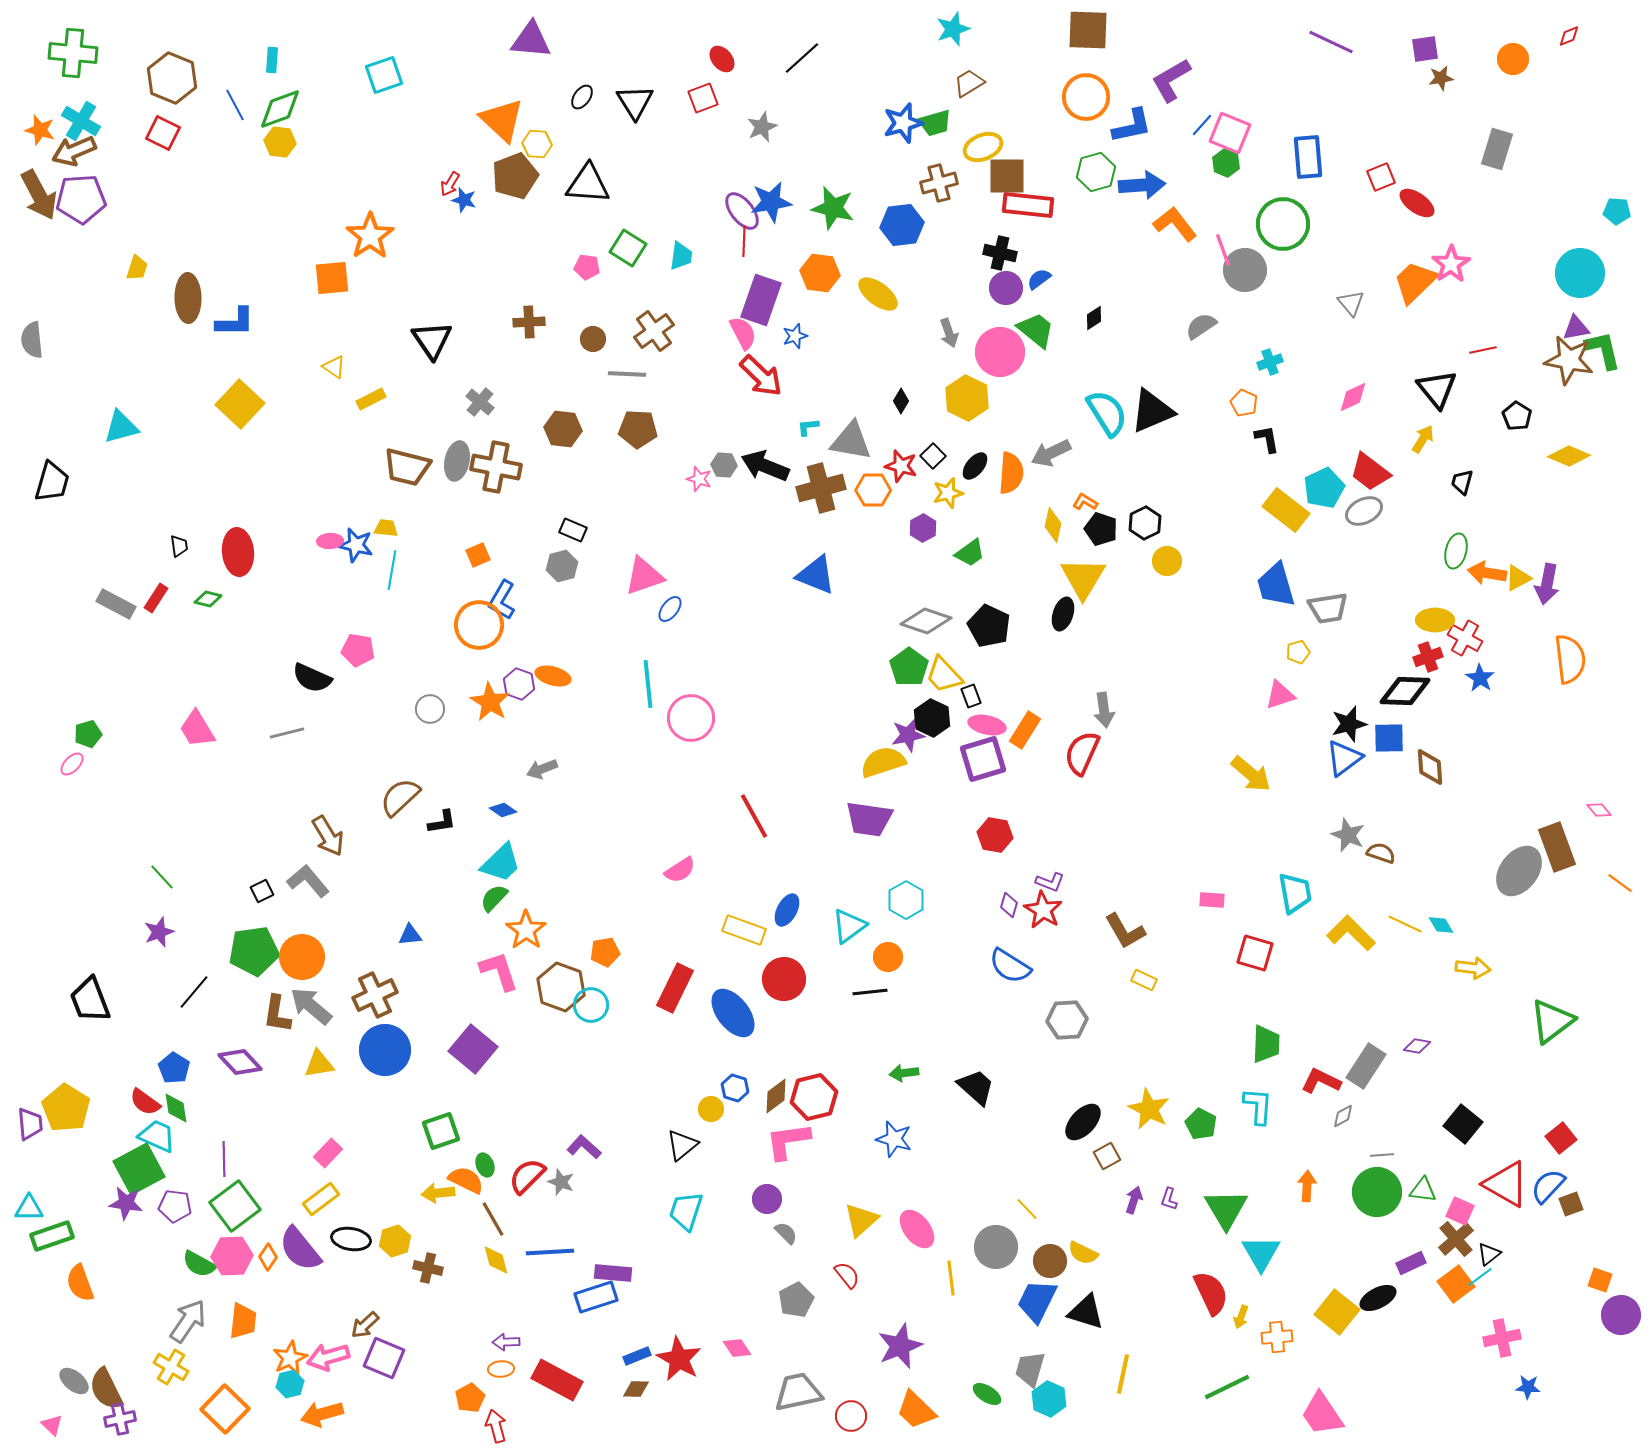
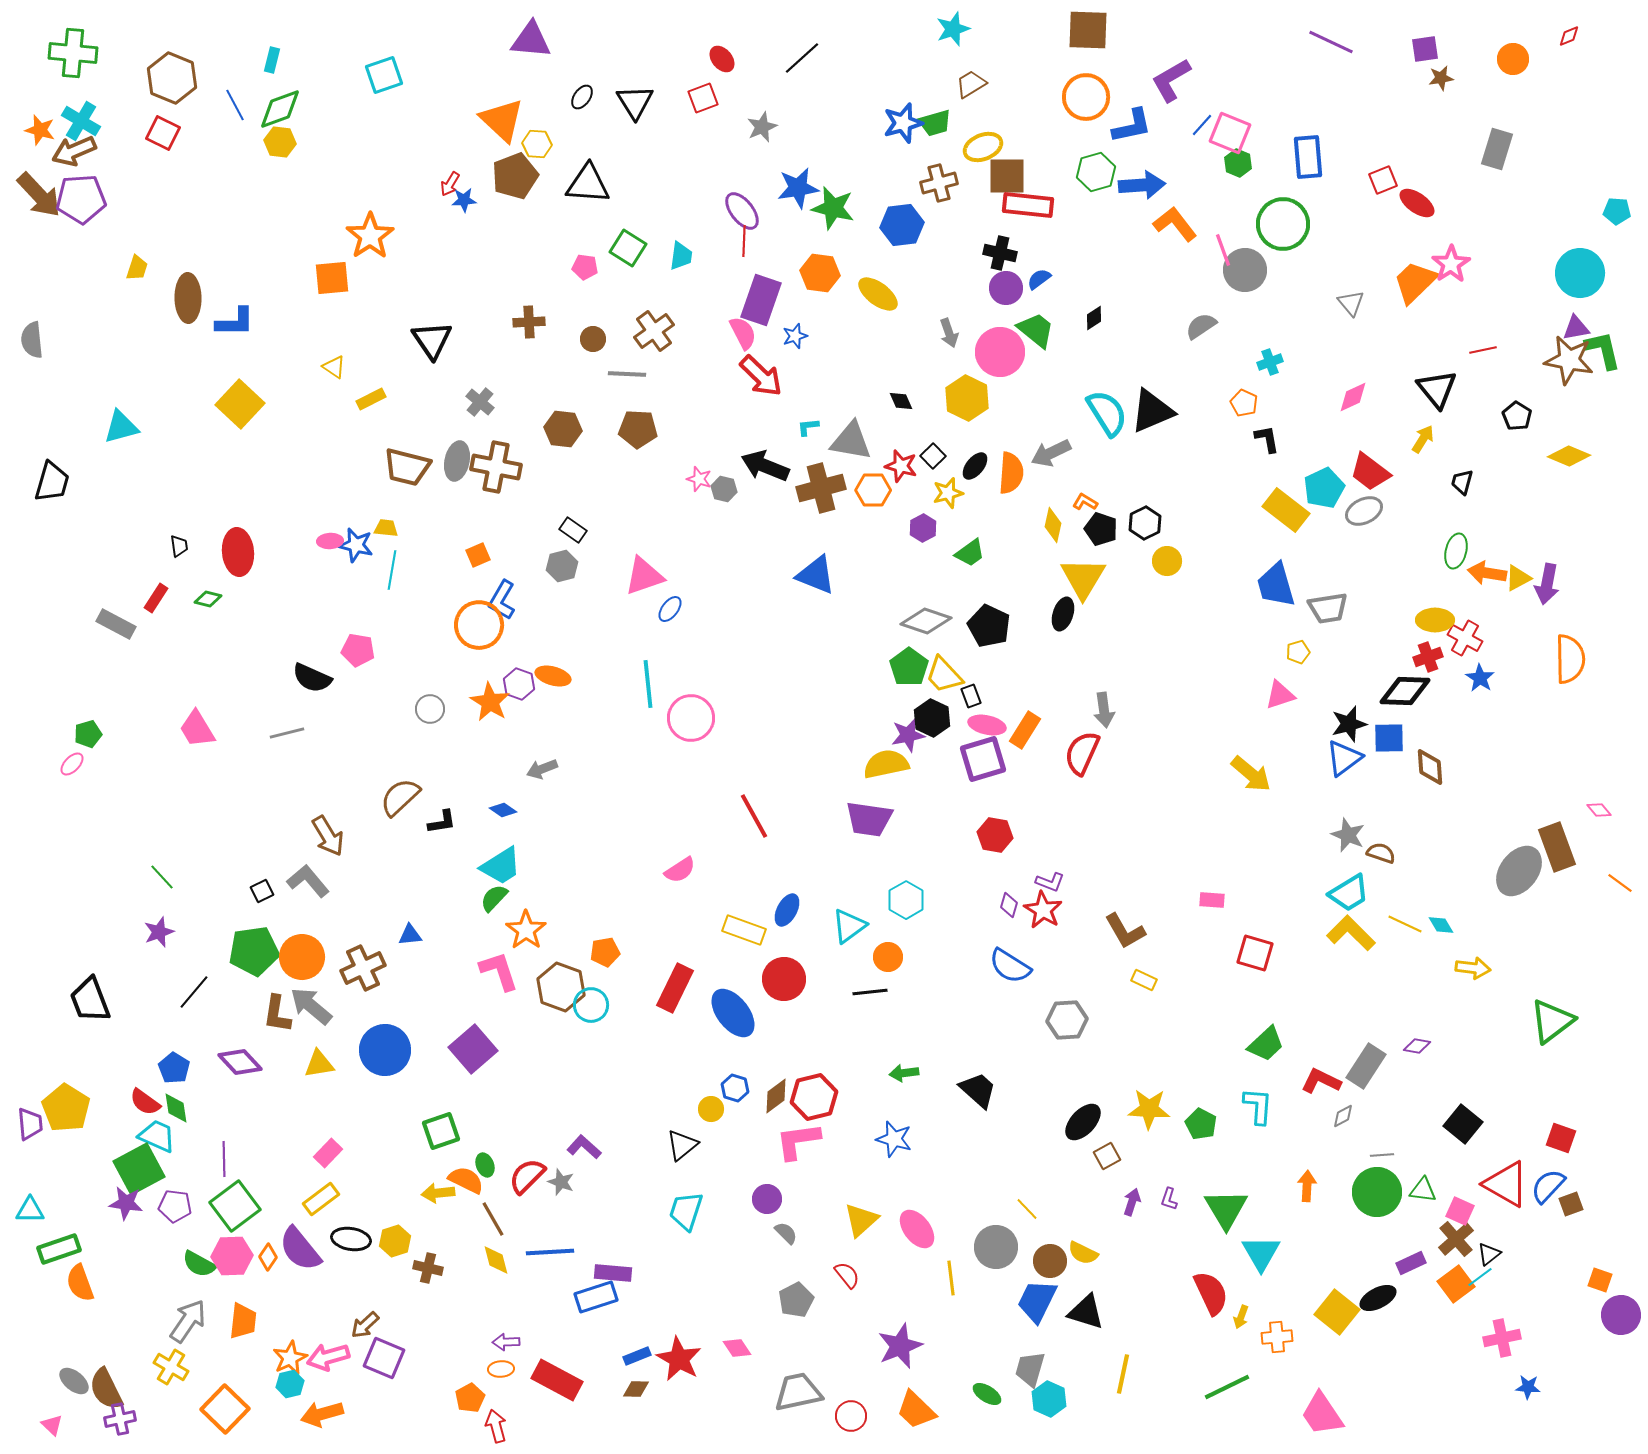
cyan rectangle at (272, 60): rotated 10 degrees clockwise
brown trapezoid at (969, 83): moved 2 px right, 1 px down
green hexagon at (1226, 163): moved 12 px right
red square at (1381, 177): moved 2 px right, 3 px down
brown arrow at (39, 195): rotated 15 degrees counterclockwise
blue star at (464, 200): rotated 20 degrees counterclockwise
blue star at (771, 202): moved 27 px right, 14 px up
pink pentagon at (587, 267): moved 2 px left
black diamond at (901, 401): rotated 55 degrees counterclockwise
gray hexagon at (724, 465): moved 24 px down; rotated 10 degrees clockwise
black rectangle at (573, 530): rotated 12 degrees clockwise
gray rectangle at (116, 604): moved 20 px down
orange semicircle at (1570, 659): rotated 6 degrees clockwise
yellow semicircle at (883, 762): moved 3 px right, 2 px down; rotated 6 degrees clockwise
cyan trapezoid at (501, 863): moved 3 px down; rotated 12 degrees clockwise
cyan trapezoid at (1295, 893): moved 54 px right; rotated 69 degrees clockwise
brown cross at (375, 995): moved 12 px left, 27 px up
green trapezoid at (1266, 1044): rotated 45 degrees clockwise
purple square at (473, 1049): rotated 9 degrees clockwise
black trapezoid at (976, 1087): moved 2 px right, 3 px down
yellow star at (1149, 1109): rotated 24 degrees counterclockwise
red square at (1561, 1138): rotated 32 degrees counterclockwise
pink L-shape at (788, 1141): moved 10 px right
purple arrow at (1134, 1200): moved 2 px left, 2 px down
cyan triangle at (29, 1208): moved 1 px right, 2 px down
green rectangle at (52, 1236): moved 7 px right, 13 px down
